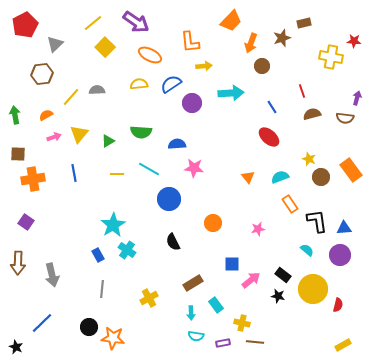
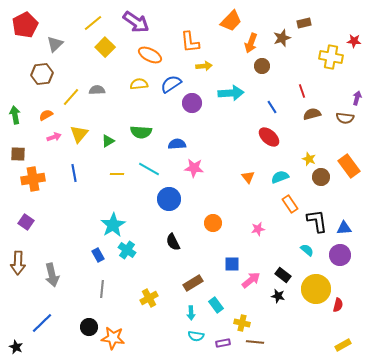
orange rectangle at (351, 170): moved 2 px left, 4 px up
yellow circle at (313, 289): moved 3 px right
